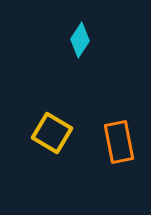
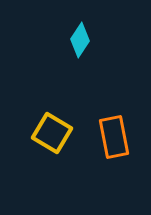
orange rectangle: moved 5 px left, 5 px up
